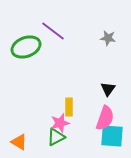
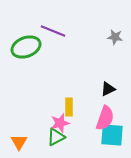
purple line: rotated 15 degrees counterclockwise
gray star: moved 7 px right, 1 px up
black triangle: rotated 28 degrees clockwise
cyan square: moved 1 px up
orange triangle: rotated 30 degrees clockwise
